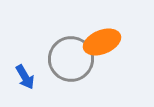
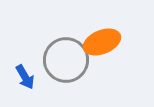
gray circle: moved 5 px left, 1 px down
